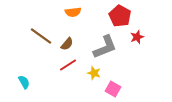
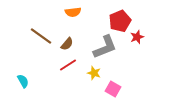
red pentagon: moved 5 px down; rotated 20 degrees clockwise
cyan semicircle: moved 1 px left, 1 px up
